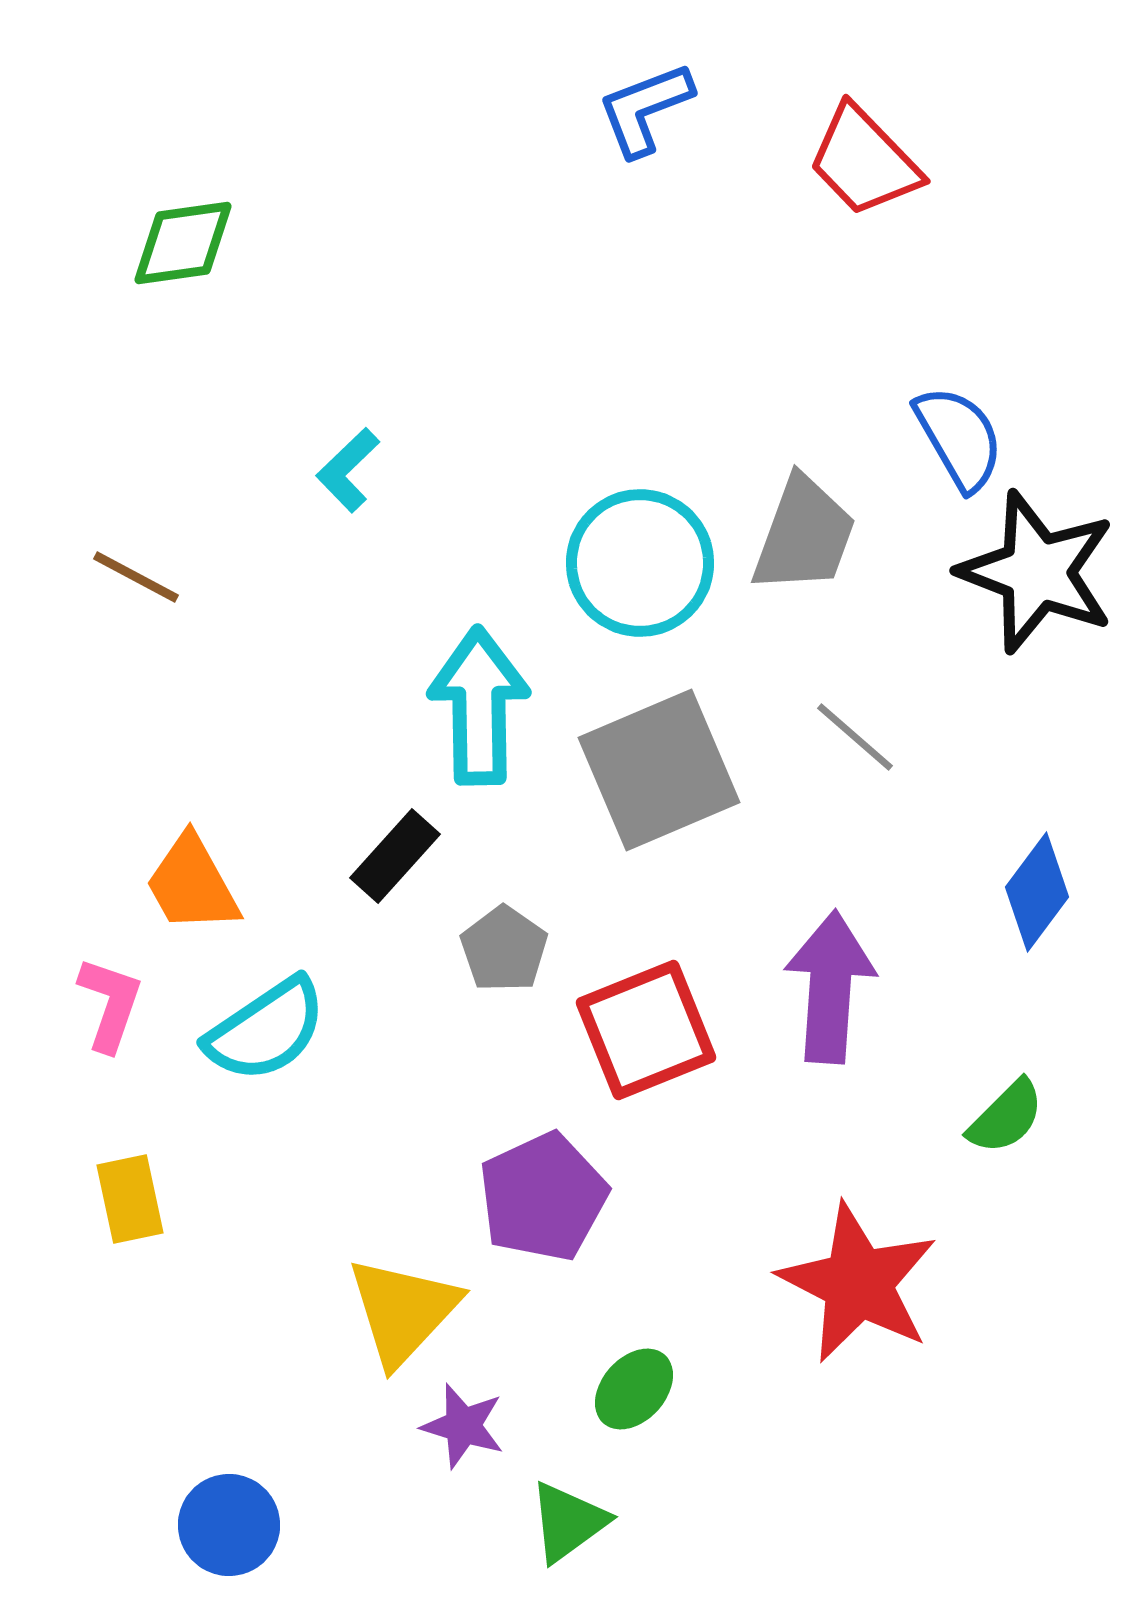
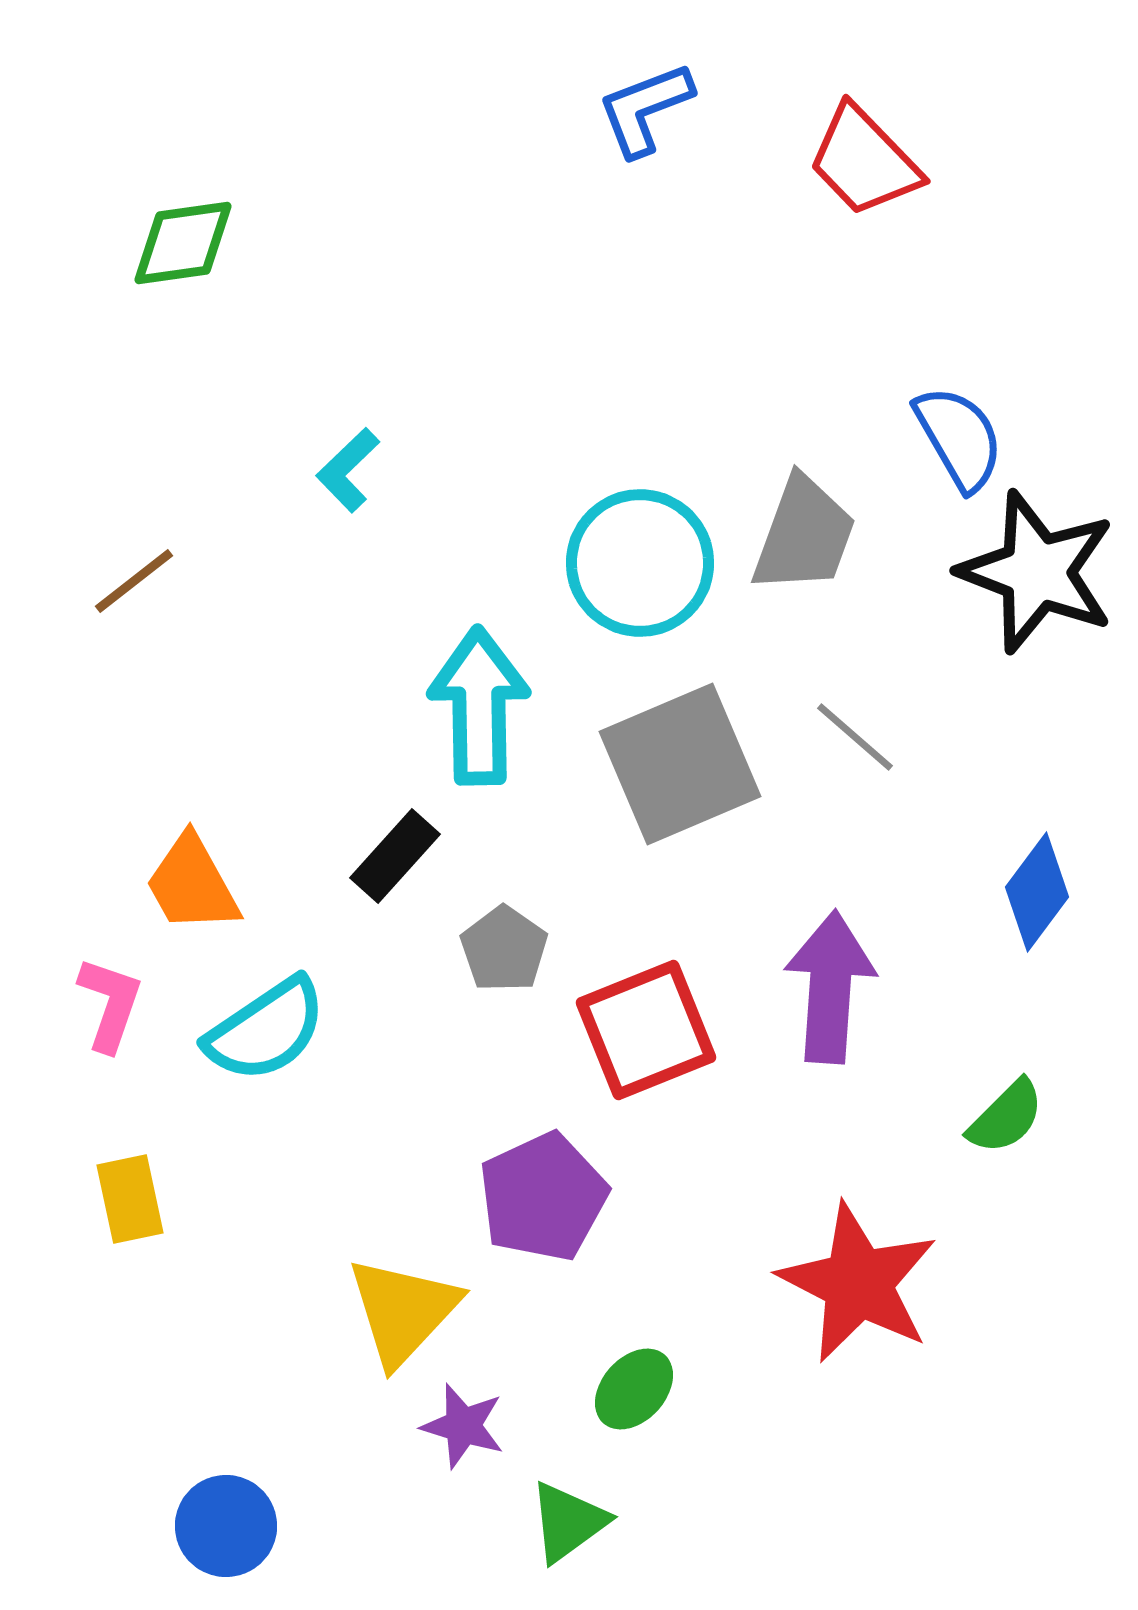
brown line: moved 2 px left, 4 px down; rotated 66 degrees counterclockwise
gray square: moved 21 px right, 6 px up
blue circle: moved 3 px left, 1 px down
